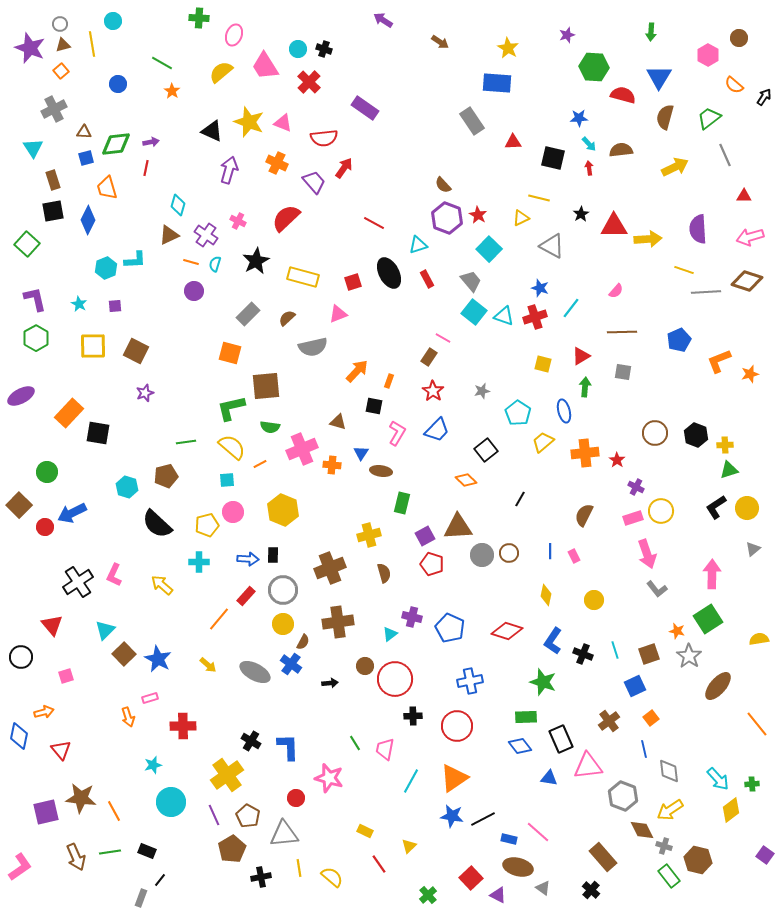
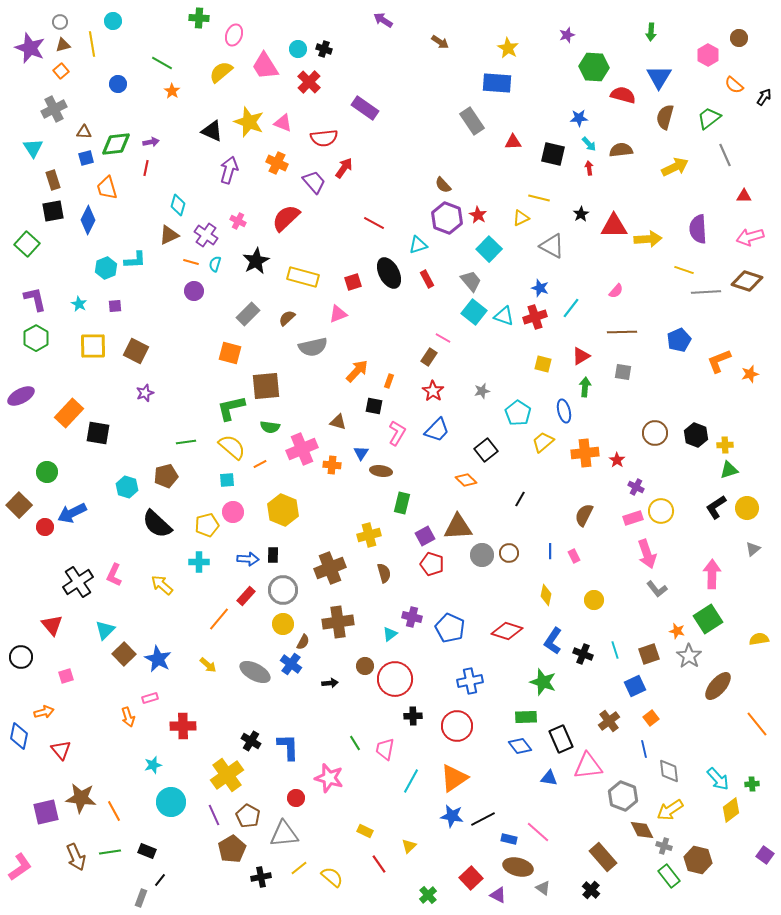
gray circle at (60, 24): moved 2 px up
black square at (553, 158): moved 4 px up
yellow line at (299, 868): rotated 60 degrees clockwise
